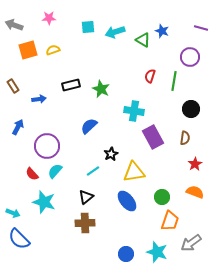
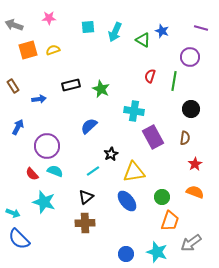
cyan arrow at (115, 32): rotated 48 degrees counterclockwise
cyan semicircle at (55, 171): rotated 70 degrees clockwise
